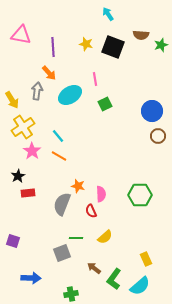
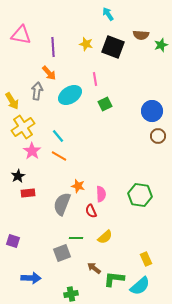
yellow arrow: moved 1 px down
green hexagon: rotated 10 degrees clockwise
green L-shape: rotated 60 degrees clockwise
